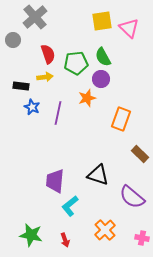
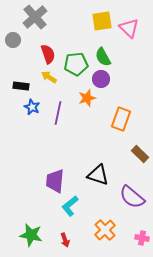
green pentagon: moved 1 px down
yellow arrow: moved 4 px right; rotated 140 degrees counterclockwise
